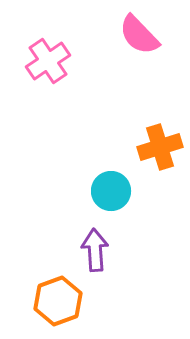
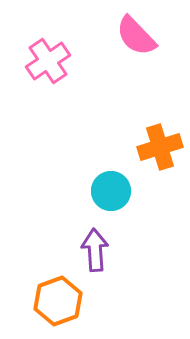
pink semicircle: moved 3 px left, 1 px down
